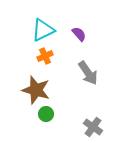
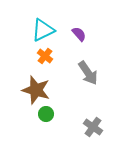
orange cross: rotated 28 degrees counterclockwise
